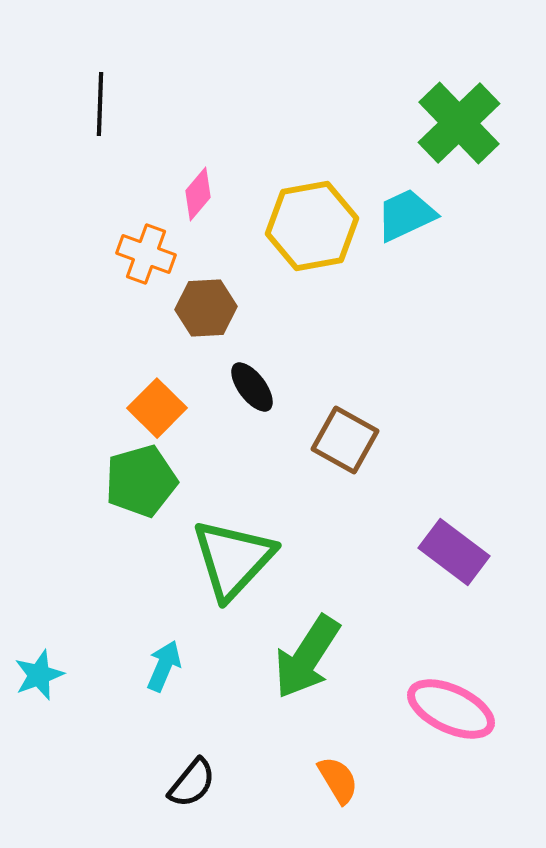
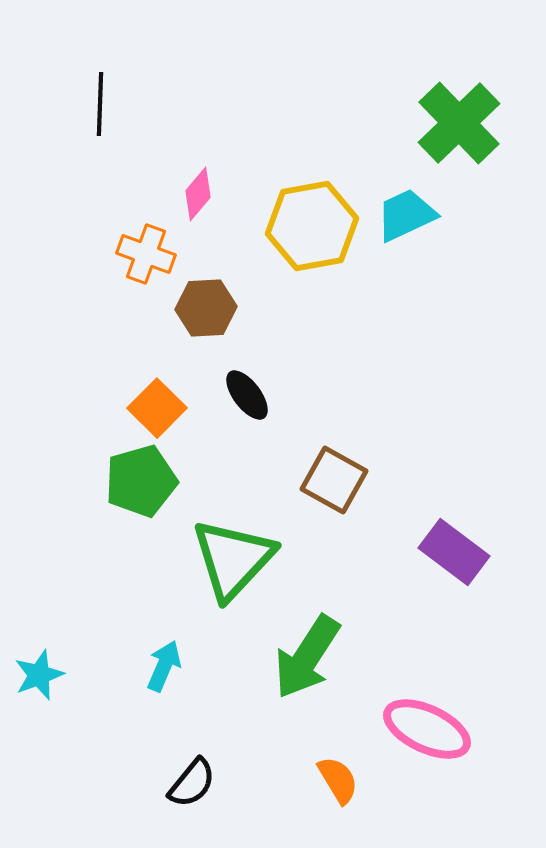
black ellipse: moved 5 px left, 8 px down
brown square: moved 11 px left, 40 px down
pink ellipse: moved 24 px left, 20 px down
